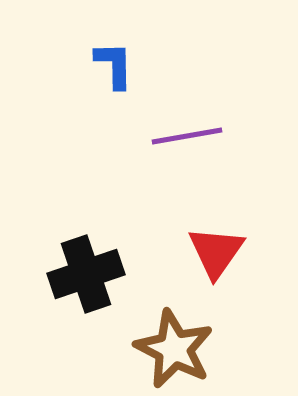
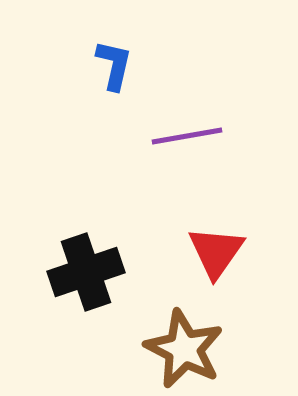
blue L-shape: rotated 14 degrees clockwise
black cross: moved 2 px up
brown star: moved 10 px right
